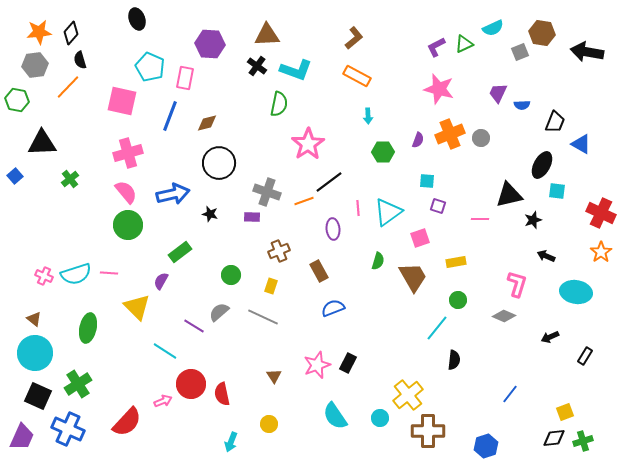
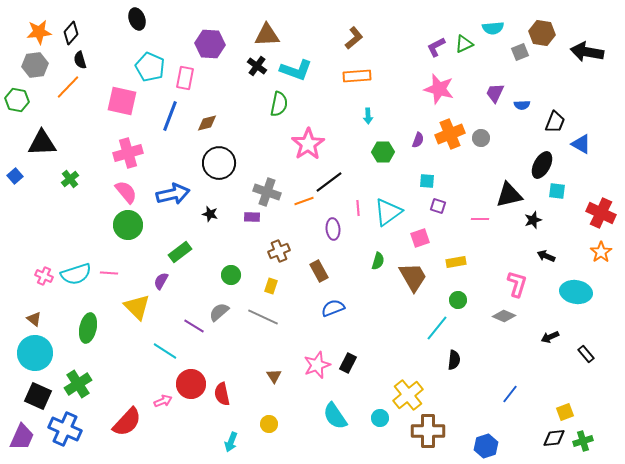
cyan semicircle at (493, 28): rotated 20 degrees clockwise
orange rectangle at (357, 76): rotated 32 degrees counterclockwise
purple trapezoid at (498, 93): moved 3 px left
black rectangle at (585, 356): moved 1 px right, 2 px up; rotated 72 degrees counterclockwise
blue cross at (68, 429): moved 3 px left
